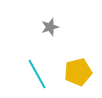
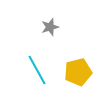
cyan line: moved 4 px up
